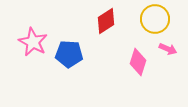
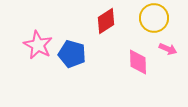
yellow circle: moved 1 px left, 1 px up
pink star: moved 5 px right, 3 px down
blue pentagon: moved 3 px right; rotated 12 degrees clockwise
pink diamond: rotated 20 degrees counterclockwise
